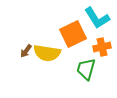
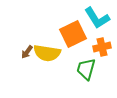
brown arrow: moved 1 px right, 1 px down
